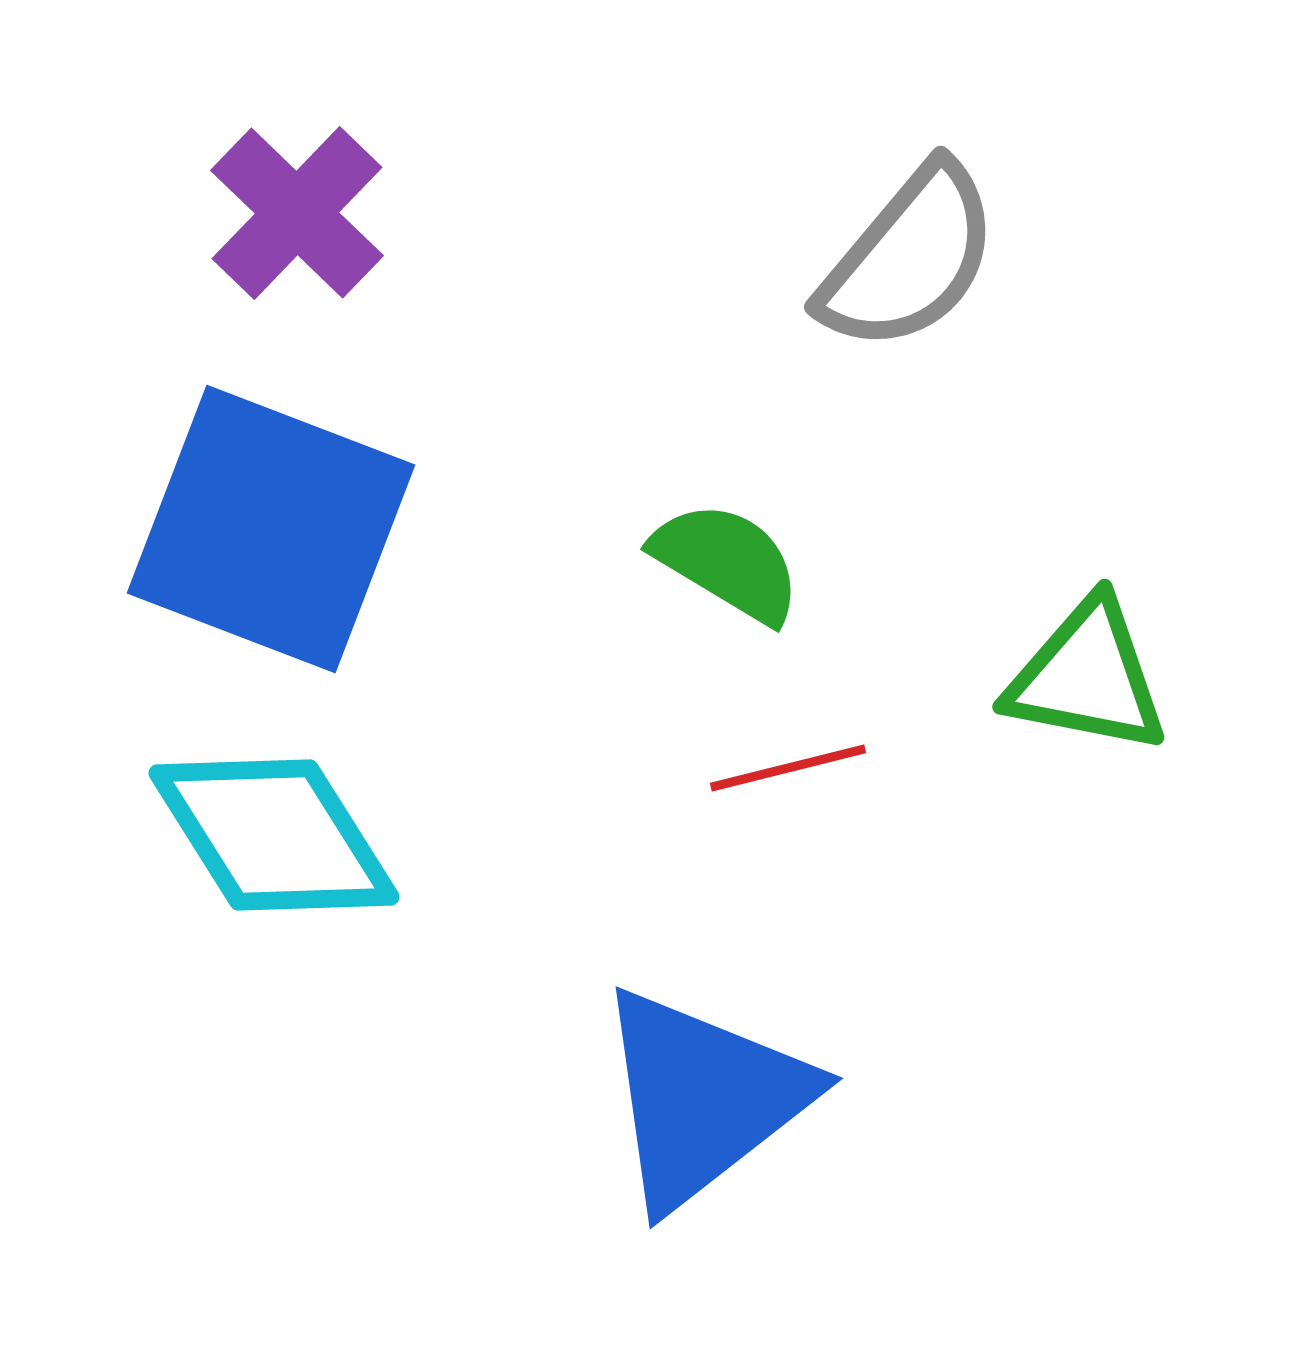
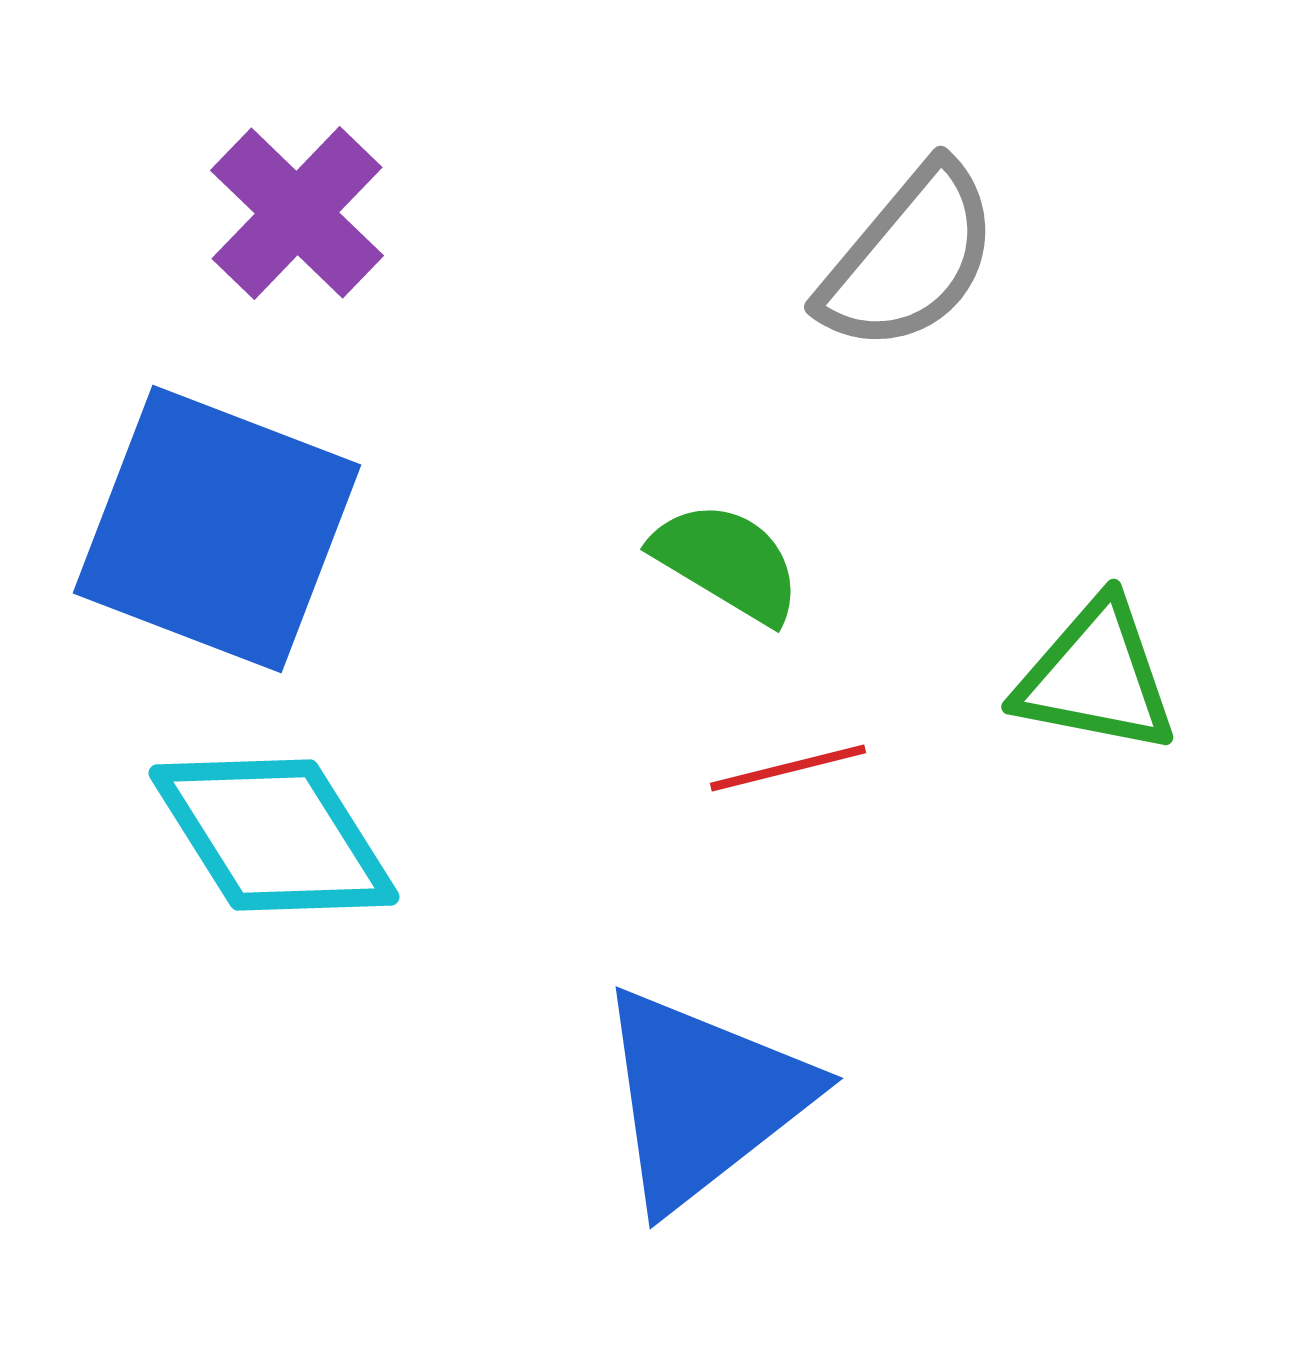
blue square: moved 54 px left
green triangle: moved 9 px right
